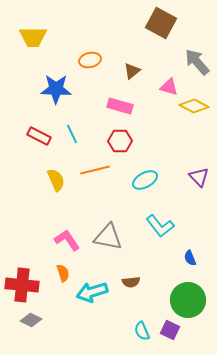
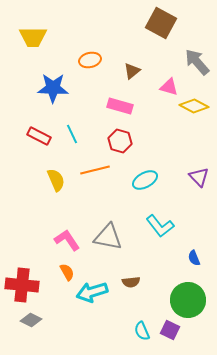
blue star: moved 3 px left, 1 px up
red hexagon: rotated 15 degrees clockwise
blue semicircle: moved 4 px right
orange semicircle: moved 4 px right, 1 px up; rotated 12 degrees counterclockwise
